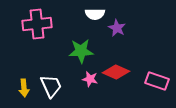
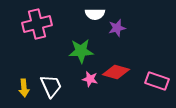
pink cross: rotated 8 degrees counterclockwise
purple star: rotated 30 degrees clockwise
red diamond: rotated 8 degrees counterclockwise
